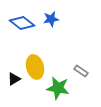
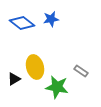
green star: moved 1 px left, 1 px up
